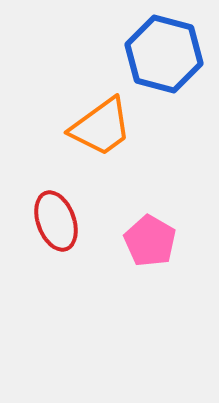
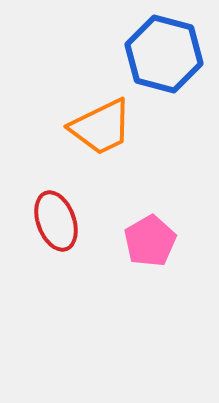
orange trapezoid: rotated 10 degrees clockwise
pink pentagon: rotated 12 degrees clockwise
